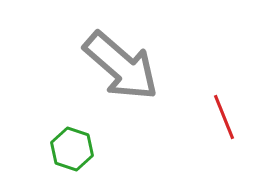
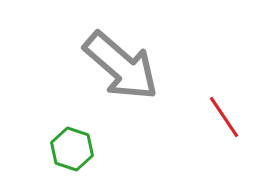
red line: rotated 12 degrees counterclockwise
